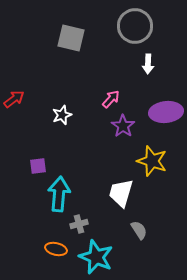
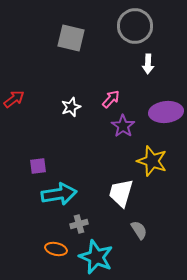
white star: moved 9 px right, 8 px up
cyan arrow: rotated 76 degrees clockwise
